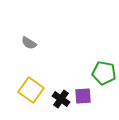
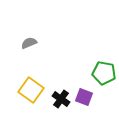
gray semicircle: rotated 126 degrees clockwise
purple square: moved 1 px right, 1 px down; rotated 24 degrees clockwise
